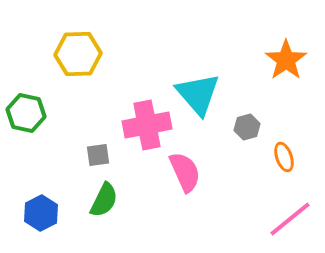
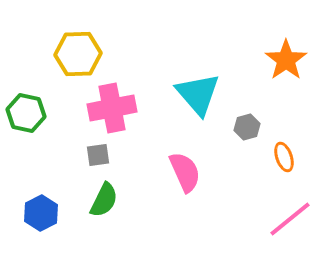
pink cross: moved 35 px left, 17 px up
